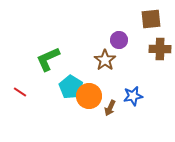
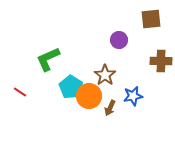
brown cross: moved 1 px right, 12 px down
brown star: moved 15 px down
